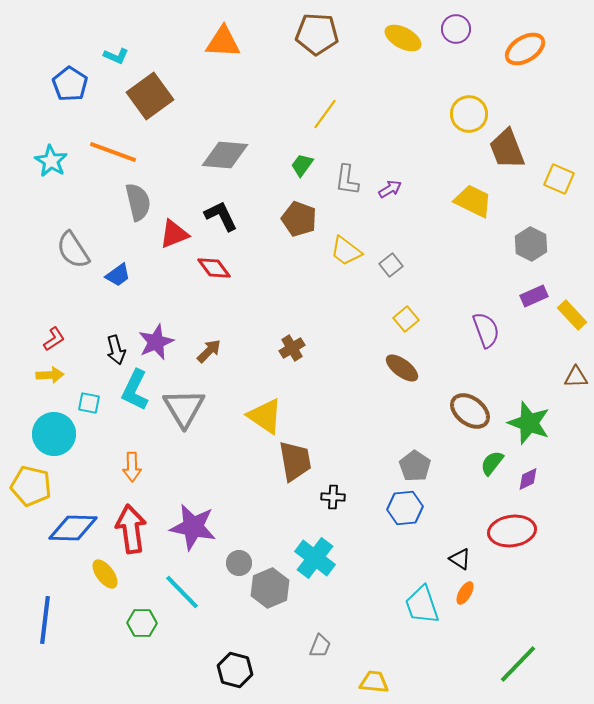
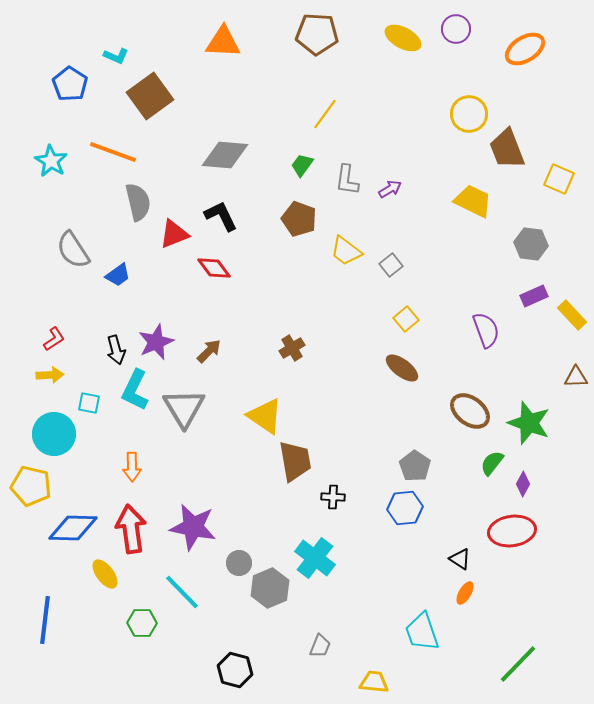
gray hexagon at (531, 244): rotated 20 degrees counterclockwise
purple diamond at (528, 479): moved 5 px left, 5 px down; rotated 35 degrees counterclockwise
cyan trapezoid at (422, 605): moved 27 px down
